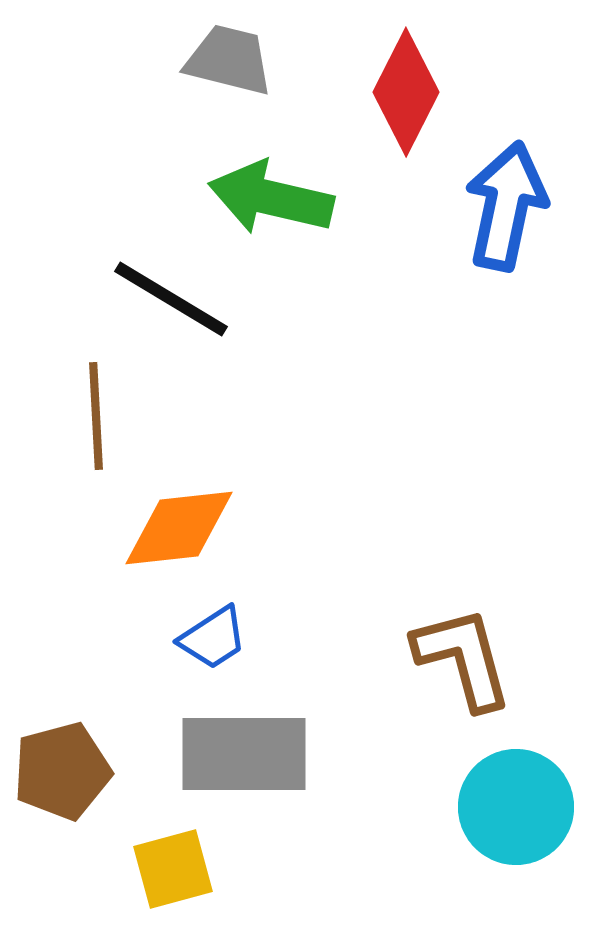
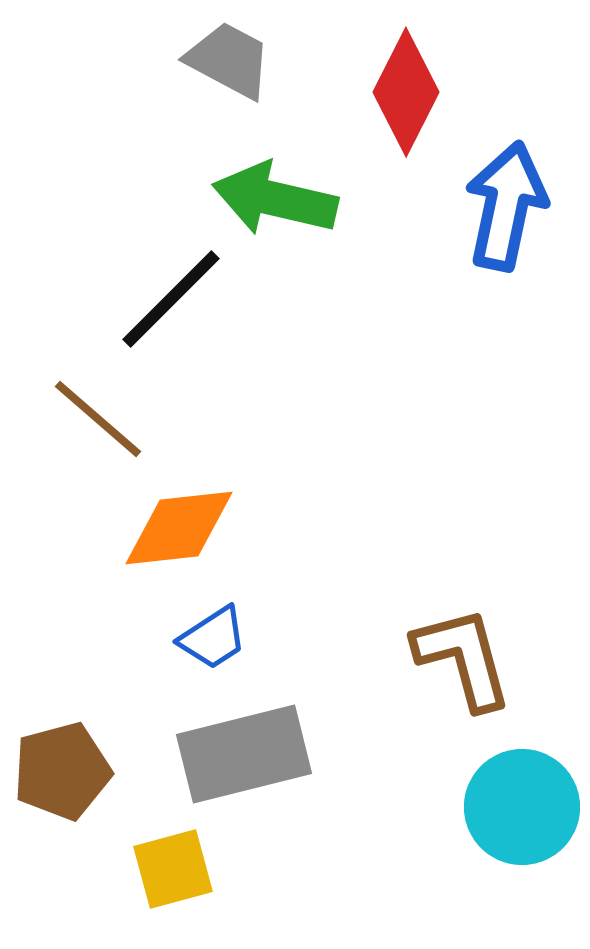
gray trapezoid: rotated 14 degrees clockwise
green arrow: moved 4 px right, 1 px down
black line: rotated 76 degrees counterclockwise
brown line: moved 2 px right, 3 px down; rotated 46 degrees counterclockwise
gray rectangle: rotated 14 degrees counterclockwise
cyan circle: moved 6 px right
